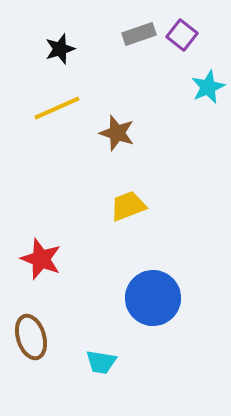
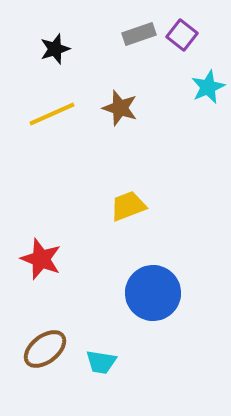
black star: moved 5 px left
yellow line: moved 5 px left, 6 px down
brown star: moved 3 px right, 25 px up
blue circle: moved 5 px up
brown ellipse: moved 14 px right, 12 px down; rotated 69 degrees clockwise
